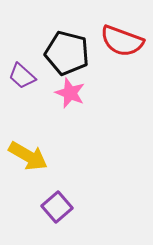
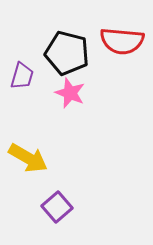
red semicircle: rotated 15 degrees counterclockwise
purple trapezoid: rotated 116 degrees counterclockwise
yellow arrow: moved 2 px down
